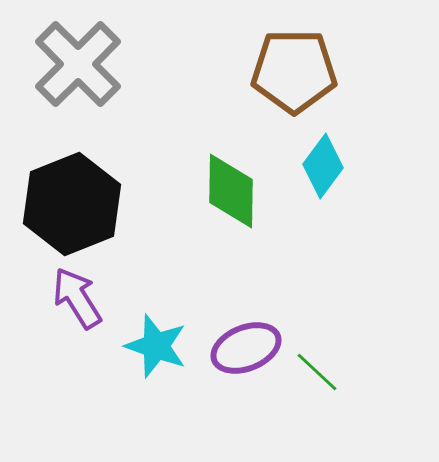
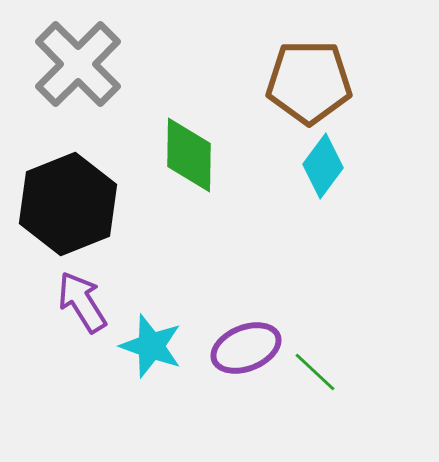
brown pentagon: moved 15 px right, 11 px down
green diamond: moved 42 px left, 36 px up
black hexagon: moved 4 px left
purple arrow: moved 5 px right, 4 px down
cyan star: moved 5 px left
green line: moved 2 px left
